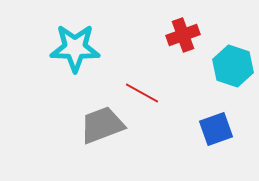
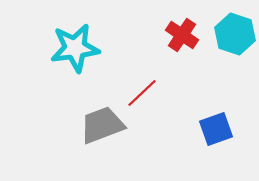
red cross: moved 1 px left; rotated 36 degrees counterclockwise
cyan star: rotated 9 degrees counterclockwise
cyan hexagon: moved 2 px right, 32 px up
red line: rotated 72 degrees counterclockwise
